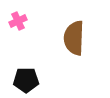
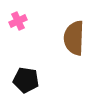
black pentagon: rotated 10 degrees clockwise
